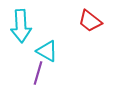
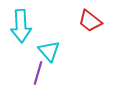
cyan triangle: moved 2 px right; rotated 20 degrees clockwise
